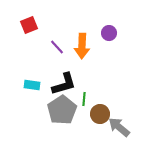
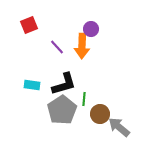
purple circle: moved 18 px left, 4 px up
